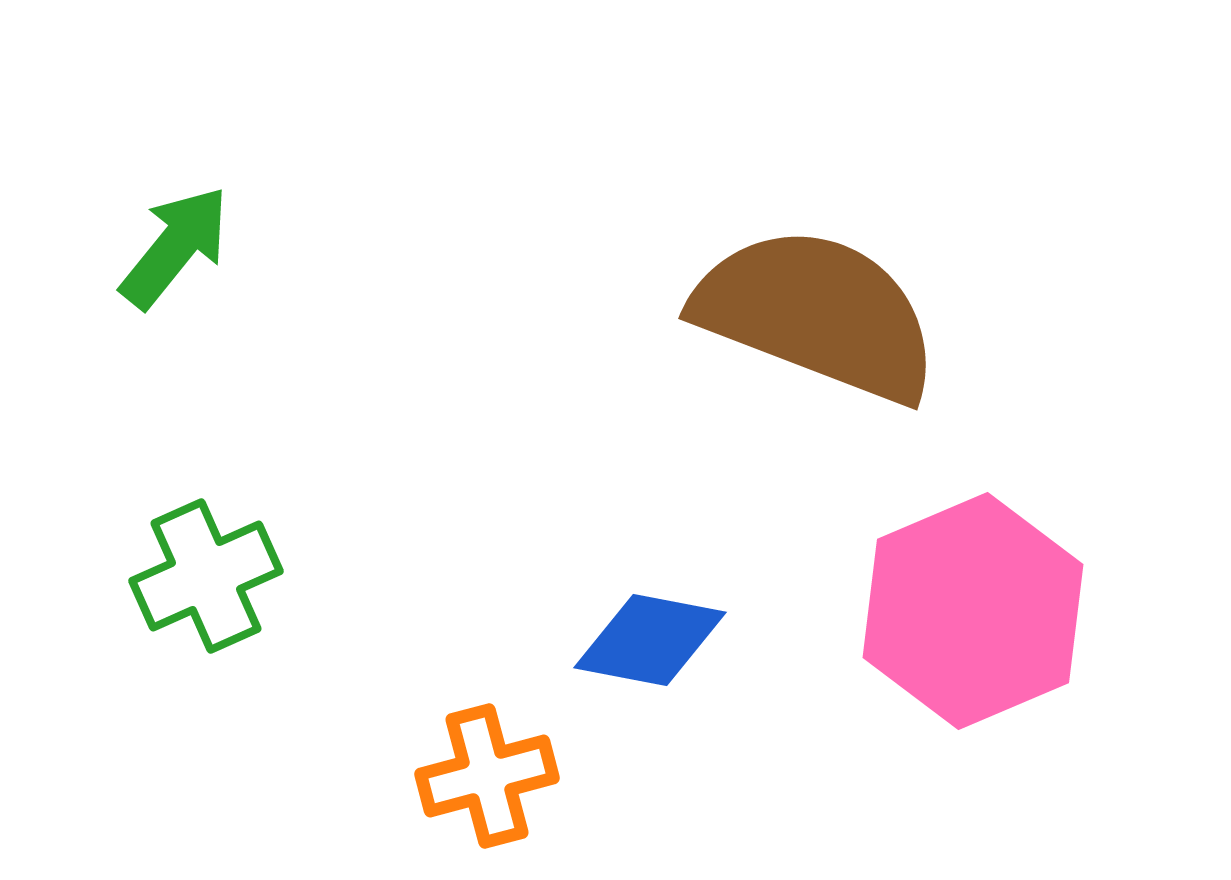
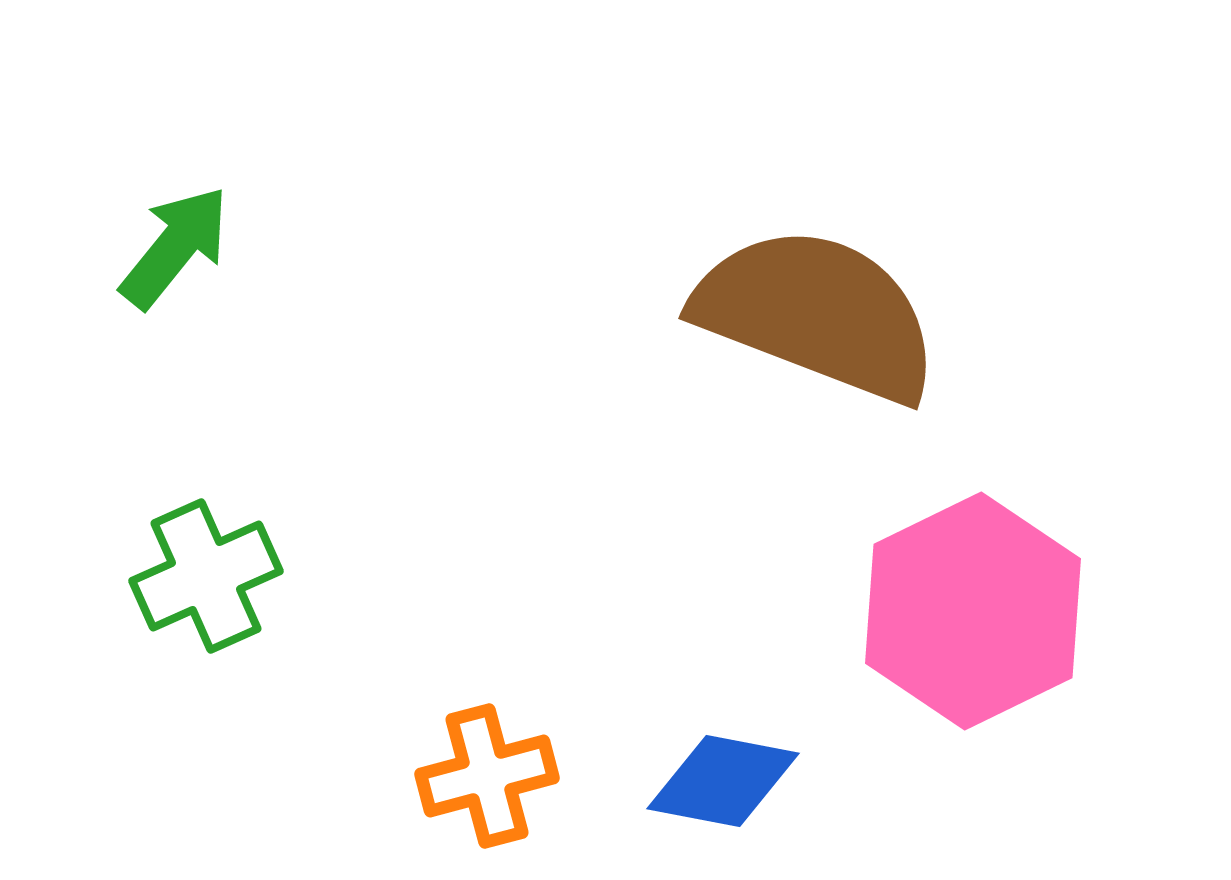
pink hexagon: rotated 3 degrees counterclockwise
blue diamond: moved 73 px right, 141 px down
